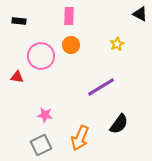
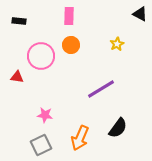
purple line: moved 2 px down
black semicircle: moved 1 px left, 4 px down
